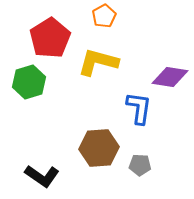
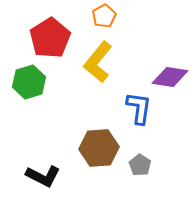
yellow L-shape: rotated 66 degrees counterclockwise
gray pentagon: rotated 30 degrees clockwise
black L-shape: moved 1 px right; rotated 8 degrees counterclockwise
